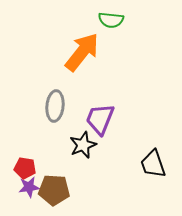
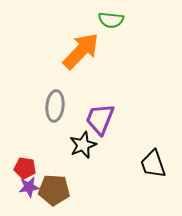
orange arrow: moved 1 px left, 1 px up; rotated 6 degrees clockwise
